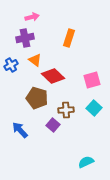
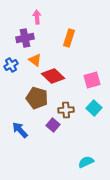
pink arrow: moved 5 px right; rotated 80 degrees counterclockwise
